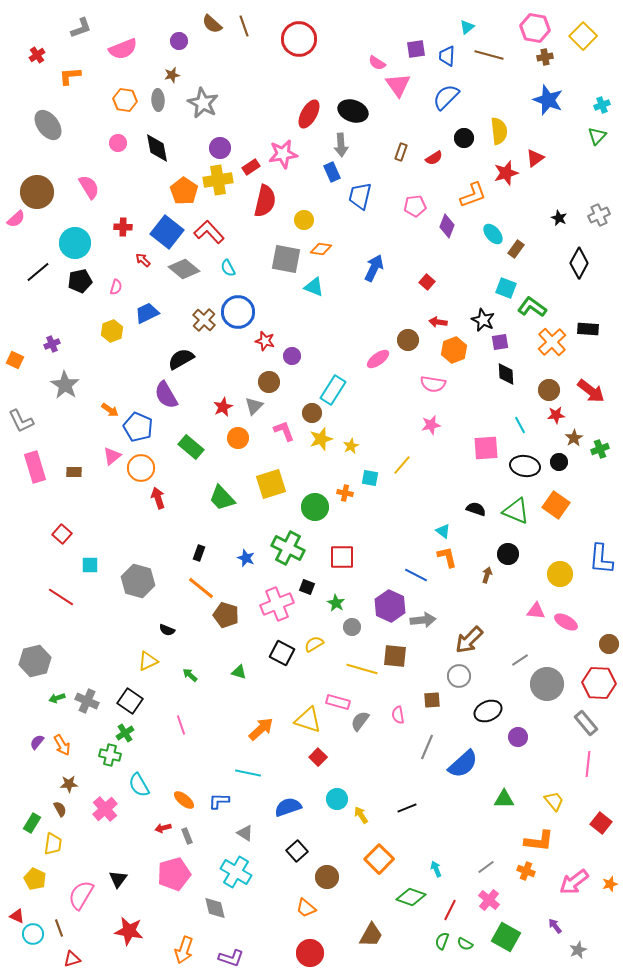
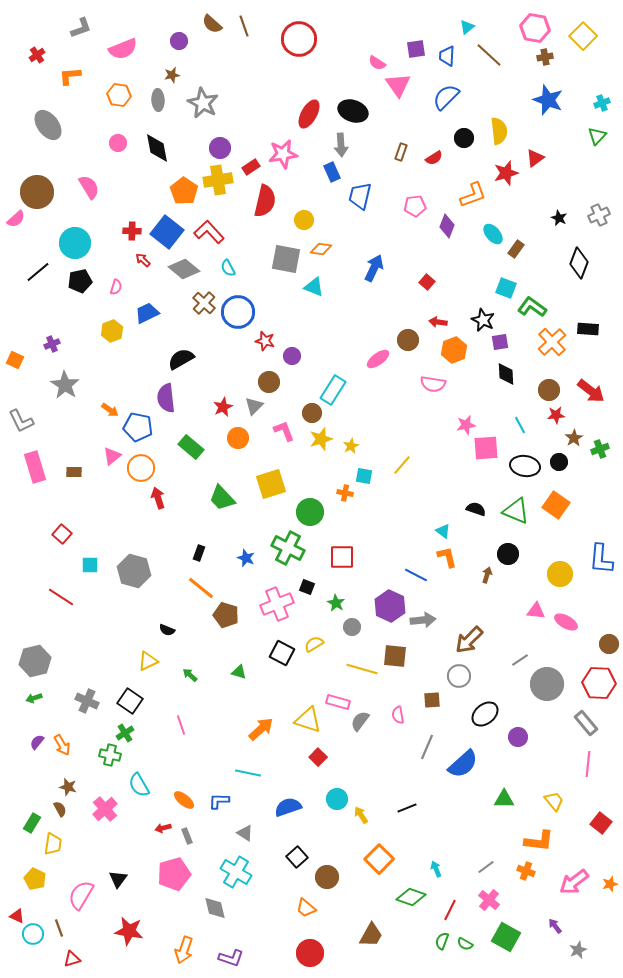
brown line at (489, 55): rotated 28 degrees clockwise
orange hexagon at (125, 100): moved 6 px left, 5 px up
cyan cross at (602, 105): moved 2 px up
red cross at (123, 227): moved 9 px right, 4 px down
black diamond at (579, 263): rotated 8 degrees counterclockwise
brown cross at (204, 320): moved 17 px up
purple semicircle at (166, 395): moved 3 px down; rotated 24 degrees clockwise
pink star at (431, 425): moved 35 px right
blue pentagon at (138, 427): rotated 12 degrees counterclockwise
cyan square at (370, 478): moved 6 px left, 2 px up
green circle at (315, 507): moved 5 px left, 5 px down
gray hexagon at (138, 581): moved 4 px left, 10 px up
green arrow at (57, 698): moved 23 px left
black ellipse at (488, 711): moved 3 px left, 3 px down; rotated 16 degrees counterclockwise
brown star at (69, 784): moved 1 px left, 3 px down; rotated 18 degrees clockwise
black square at (297, 851): moved 6 px down
